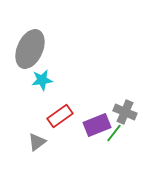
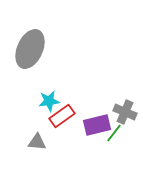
cyan star: moved 7 px right, 21 px down
red rectangle: moved 2 px right
purple rectangle: rotated 8 degrees clockwise
gray triangle: rotated 42 degrees clockwise
